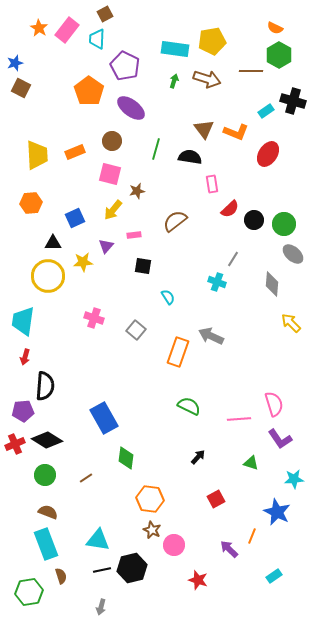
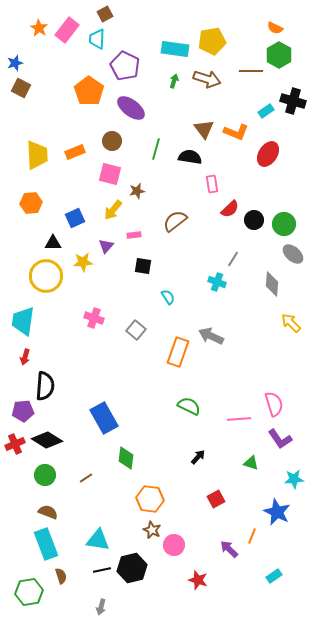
yellow circle at (48, 276): moved 2 px left
